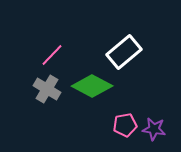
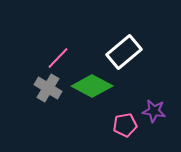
pink line: moved 6 px right, 3 px down
gray cross: moved 1 px right, 1 px up
purple star: moved 18 px up
